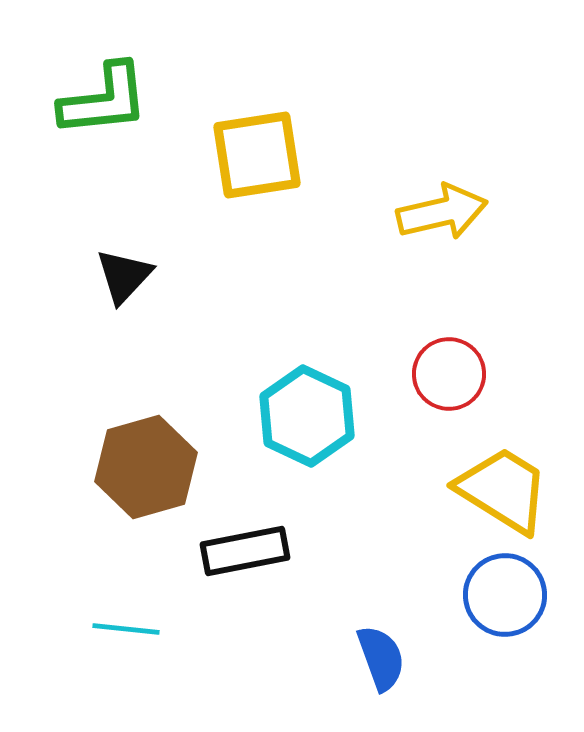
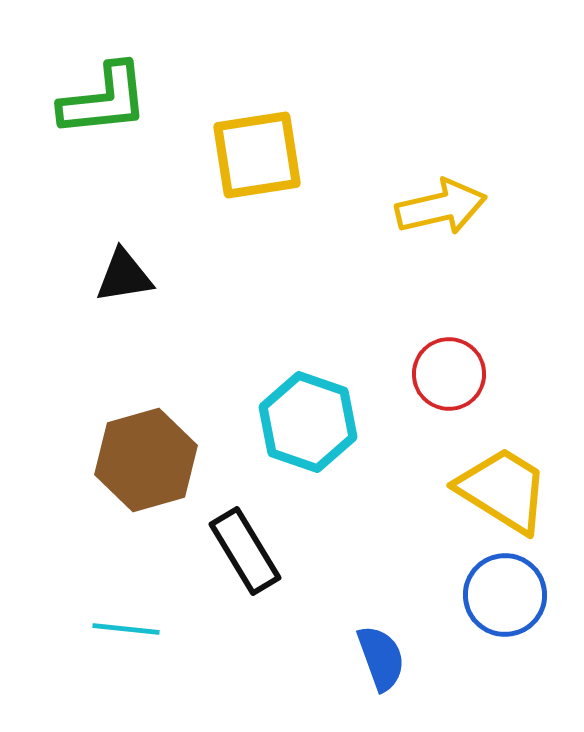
yellow arrow: moved 1 px left, 5 px up
black triangle: rotated 38 degrees clockwise
cyan hexagon: moved 1 px right, 6 px down; rotated 6 degrees counterclockwise
brown hexagon: moved 7 px up
black rectangle: rotated 70 degrees clockwise
